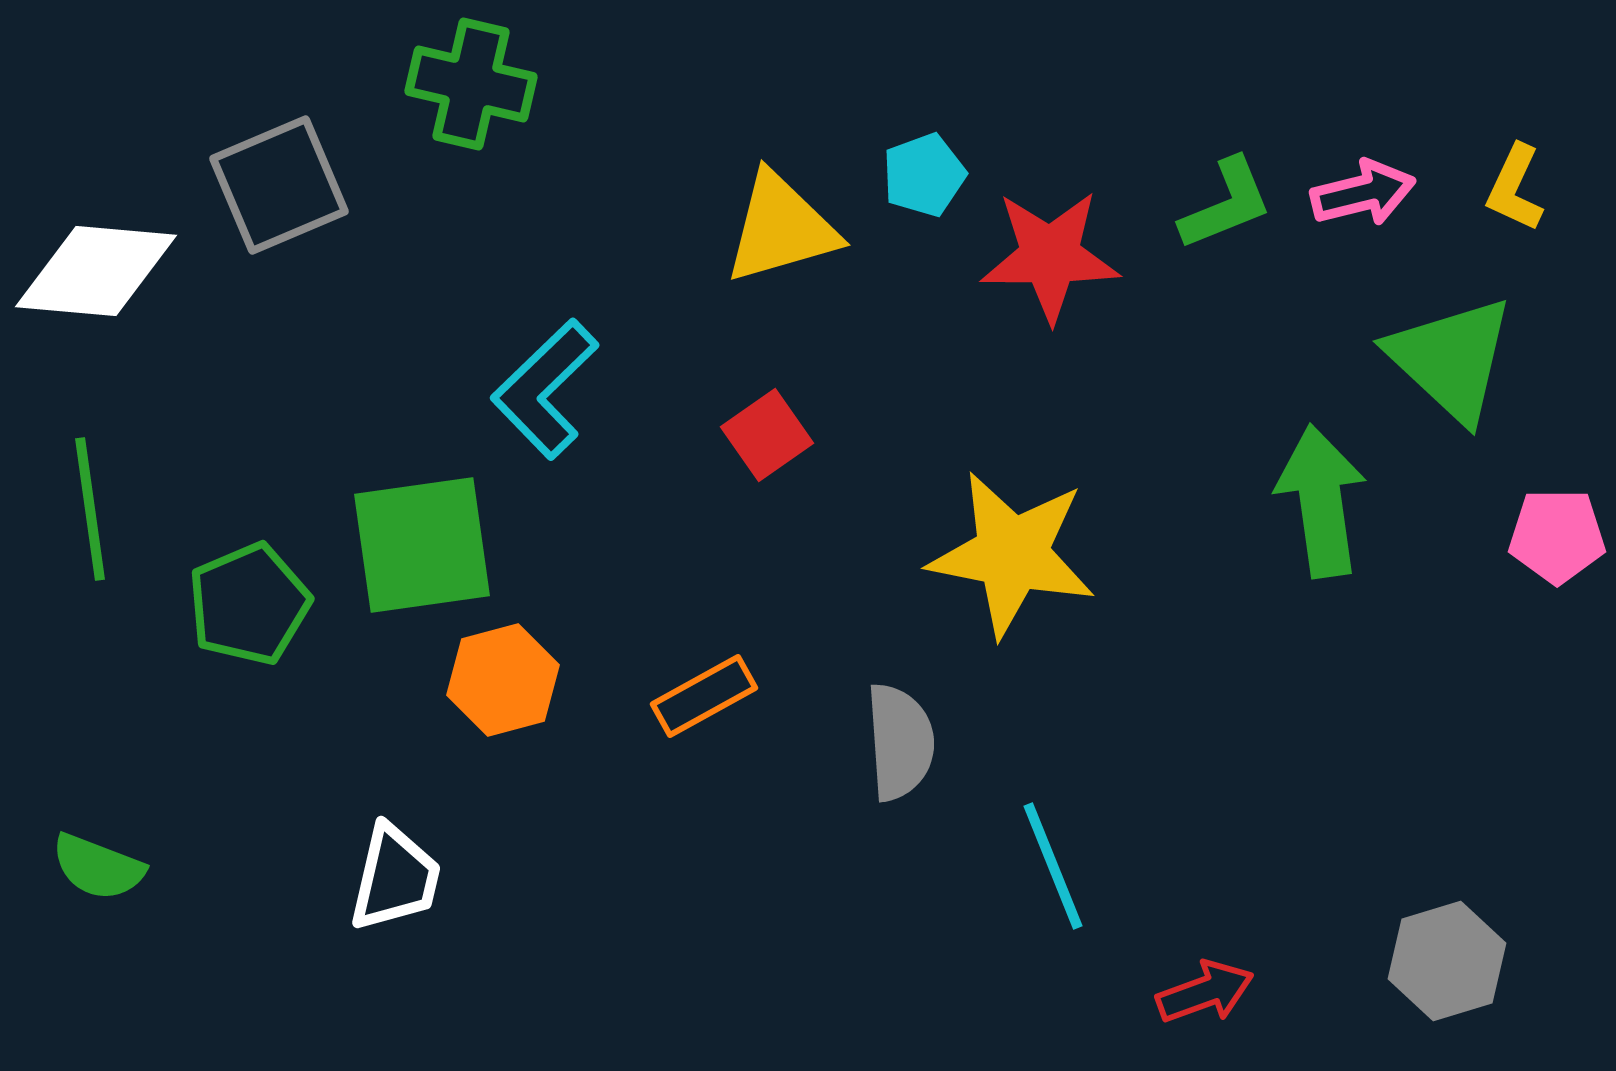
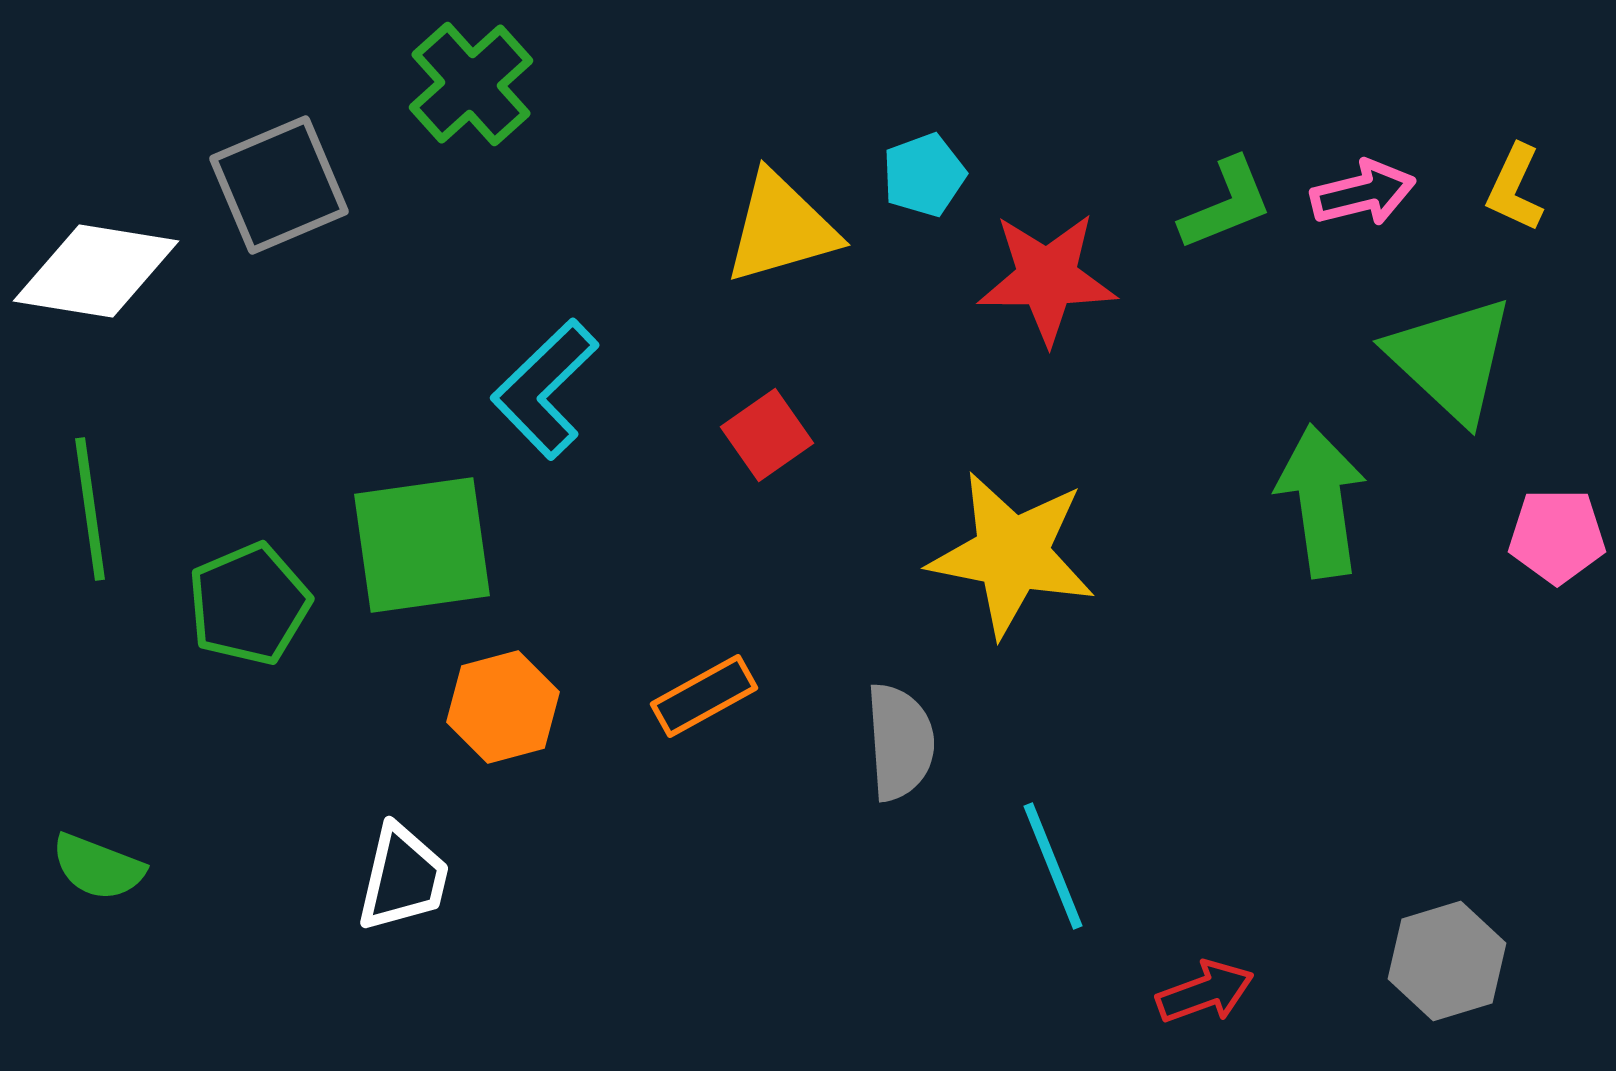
green cross: rotated 35 degrees clockwise
red star: moved 3 px left, 22 px down
white diamond: rotated 4 degrees clockwise
orange hexagon: moved 27 px down
white trapezoid: moved 8 px right
